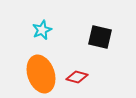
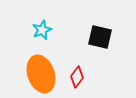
red diamond: rotated 70 degrees counterclockwise
